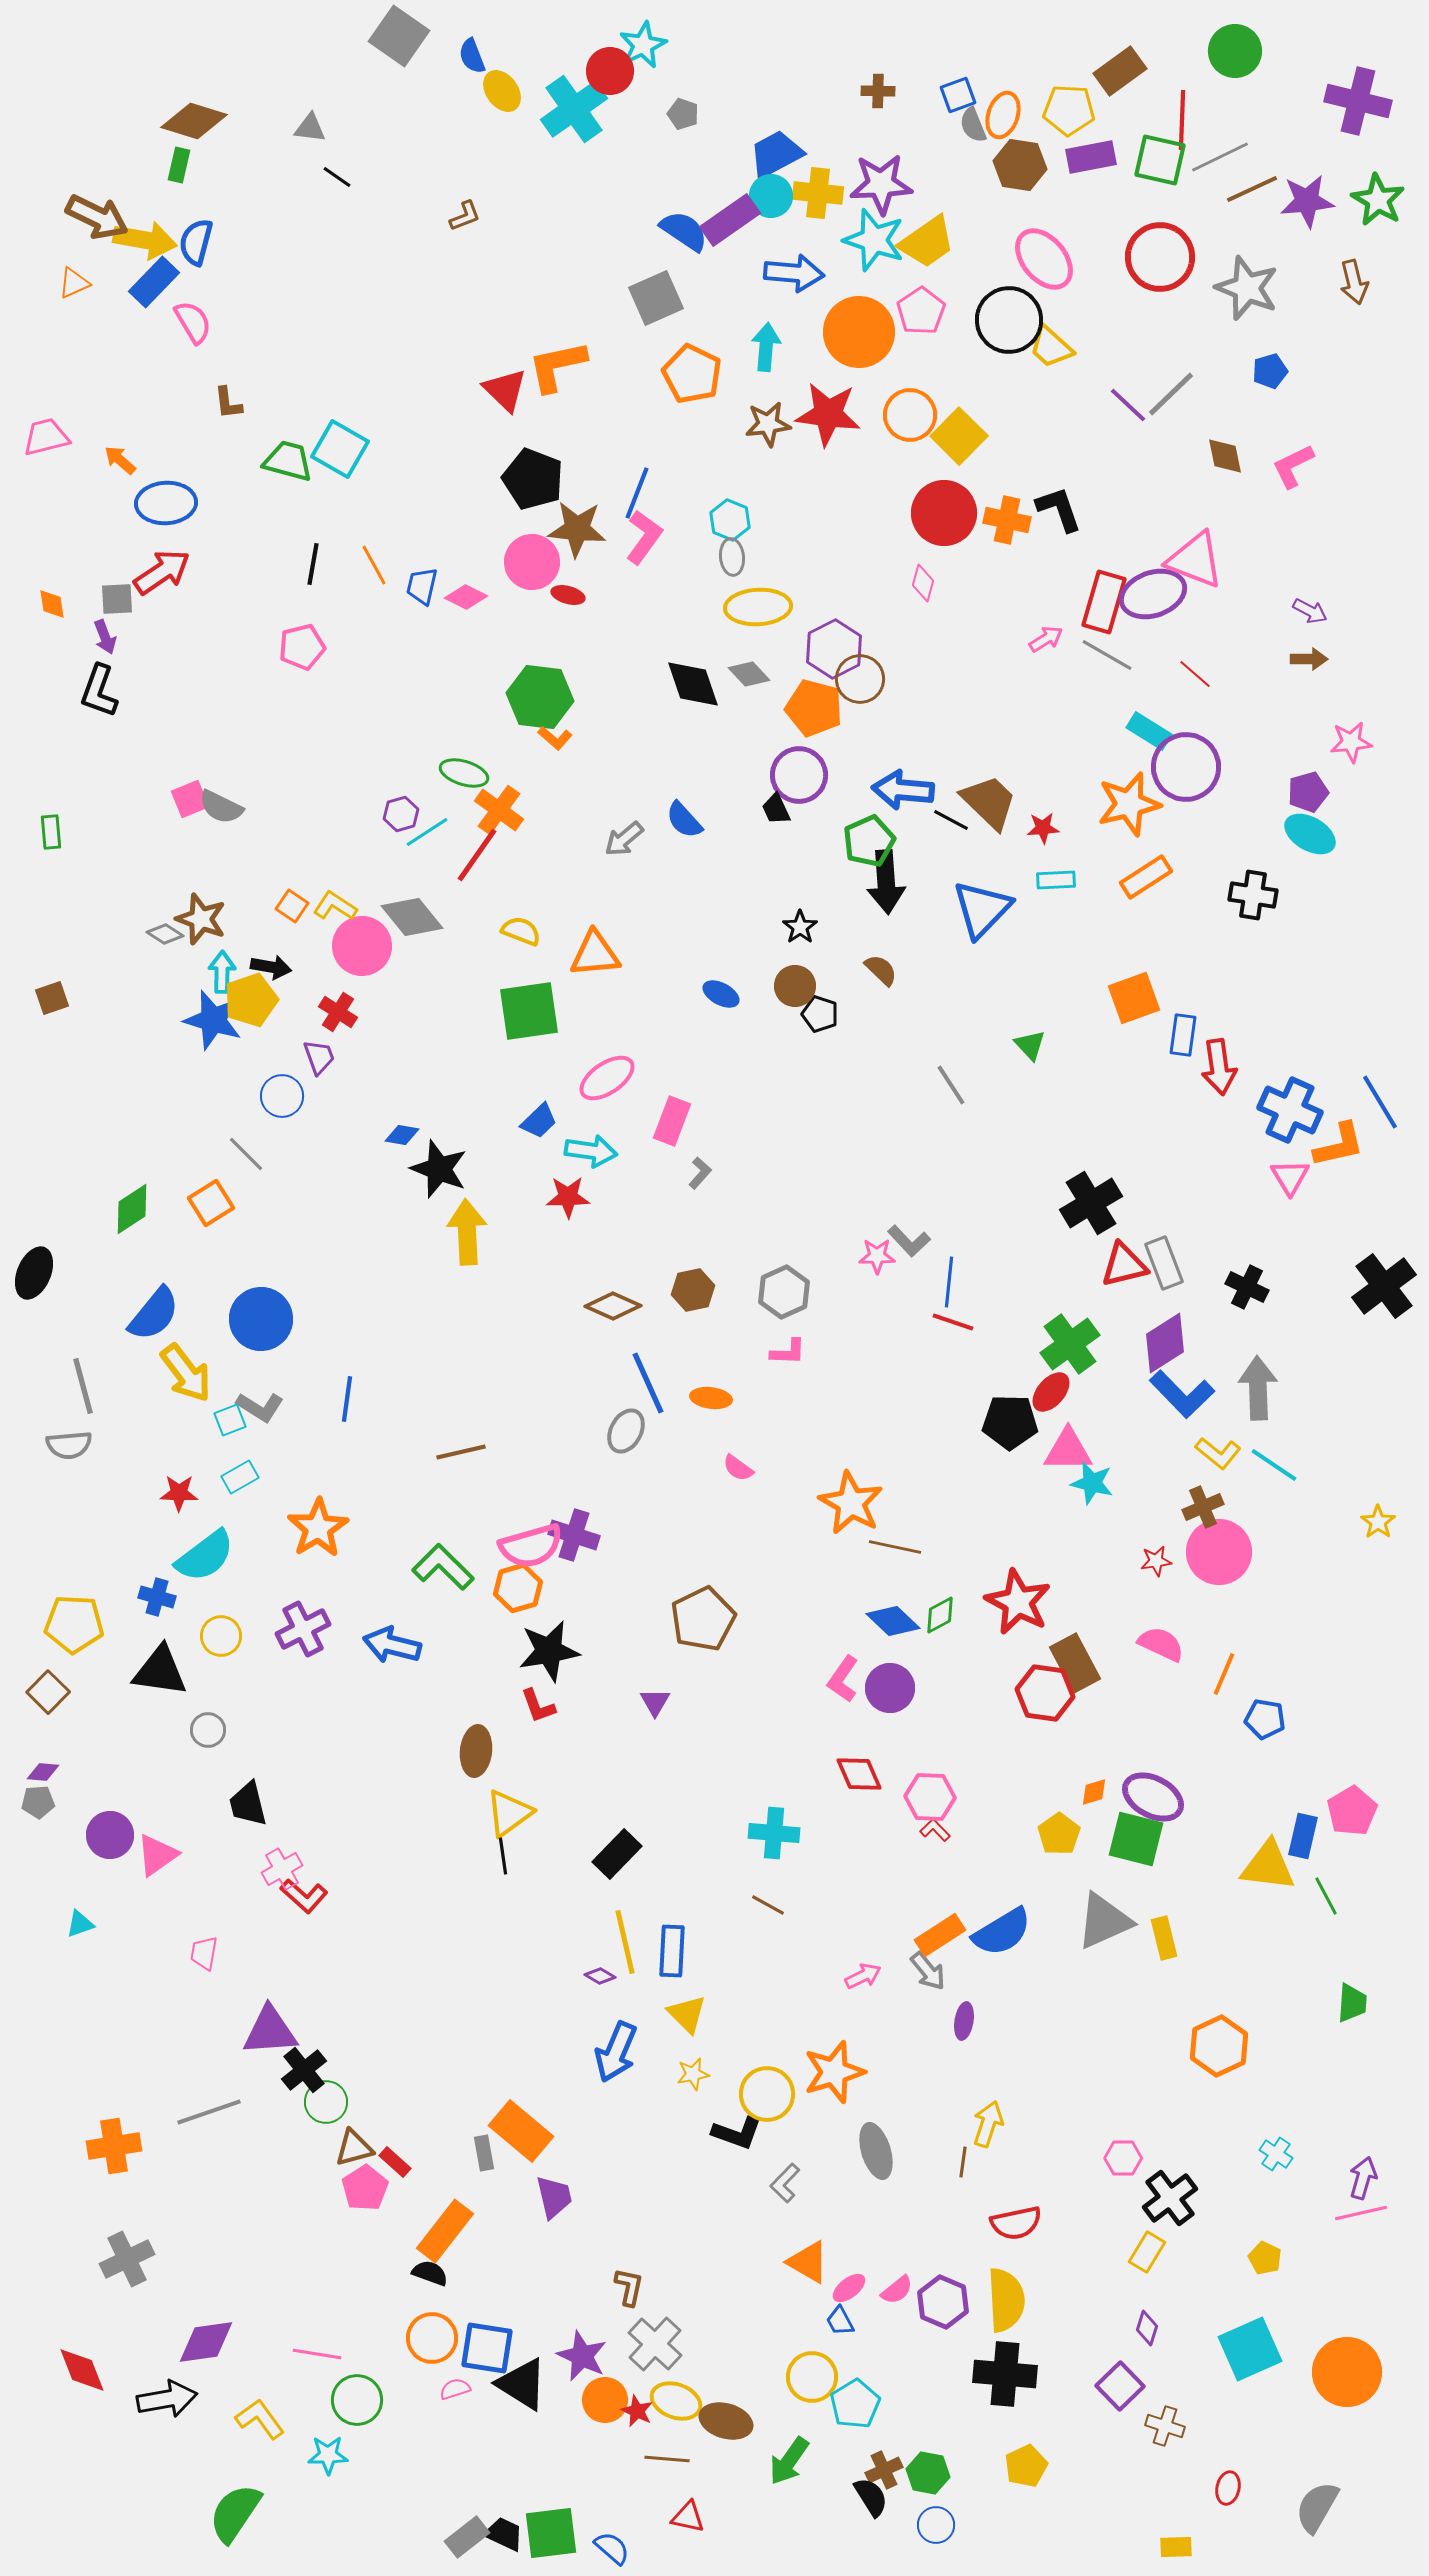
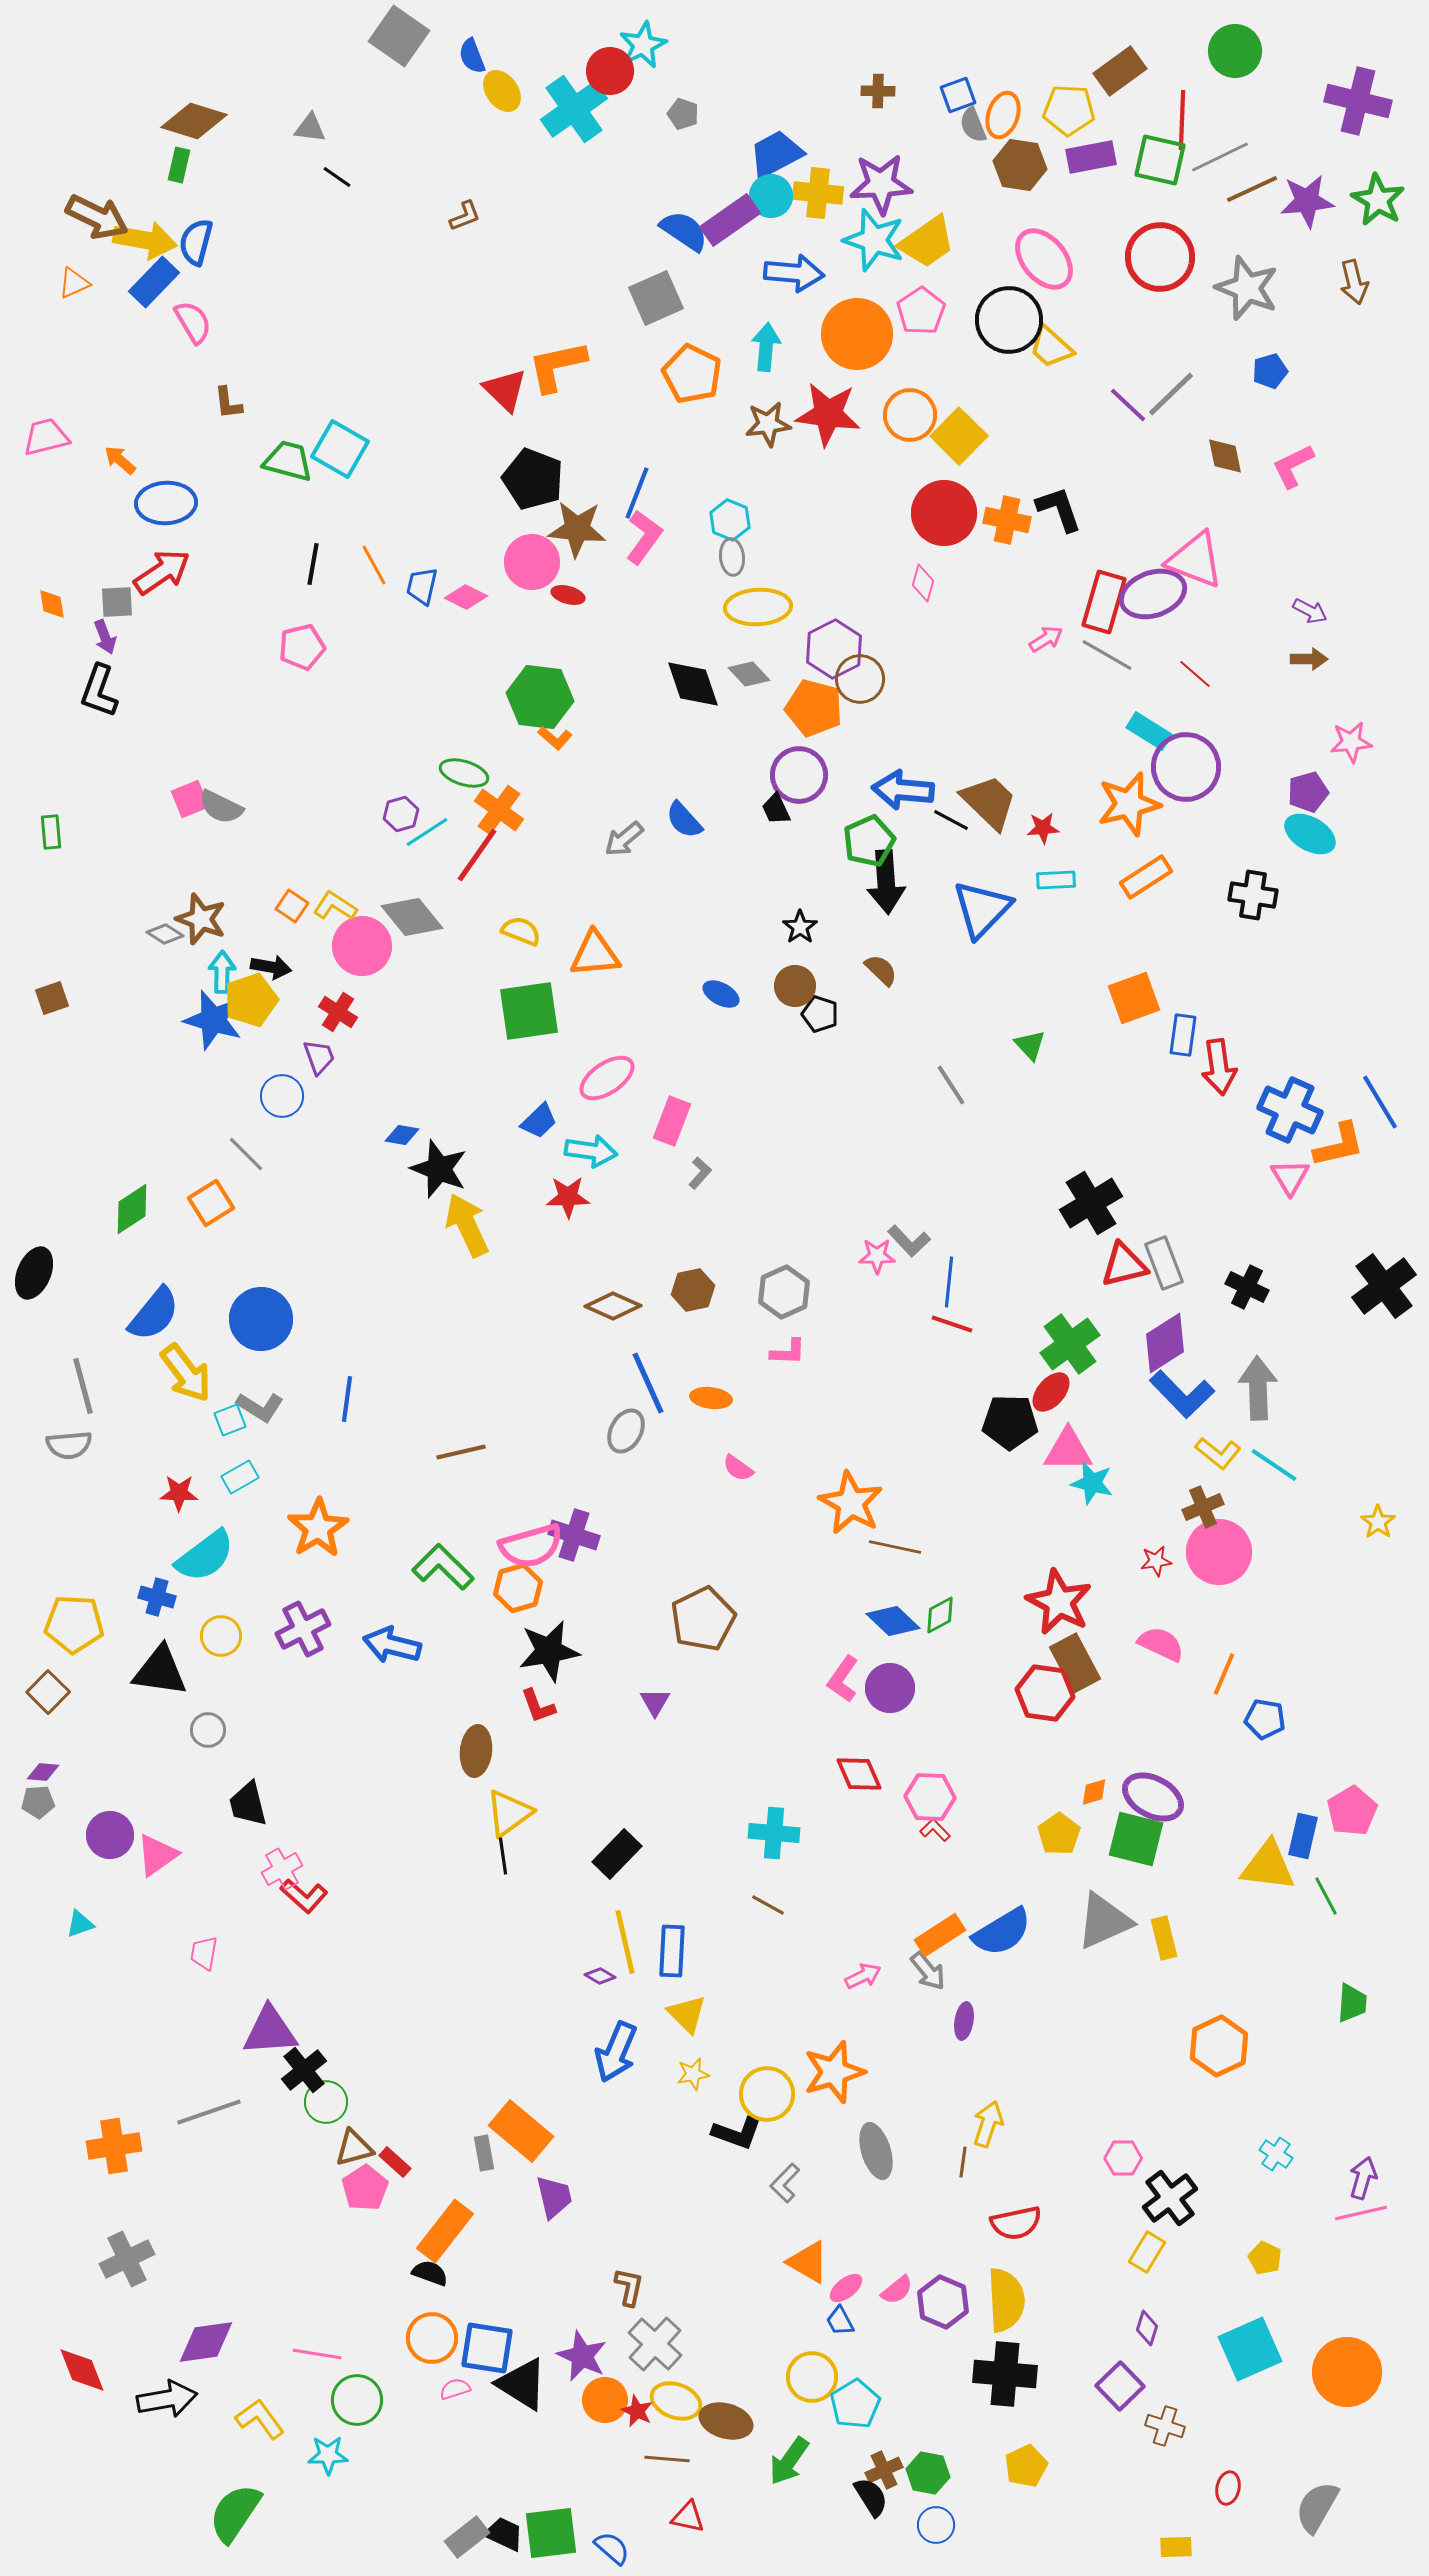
orange circle at (859, 332): moved 2 px left, 2 px down
gray square at (117, 599): moved 3 px down
yellow arrow at (467, 1232): moved 7 px up; rotated 22 degrees counterclockwise
red line at (953, 1322): moved 1 px left, 2 px down
red star at (1018, 1602): moved 41 px right
pink ellipse at (849, 2288): moved 3 px left
